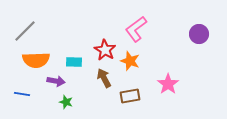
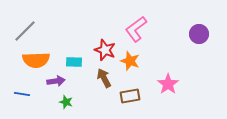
red star: rotated 10 degrees counterclockwise
purple arrow: rotated 18 degrees counterclockwise
